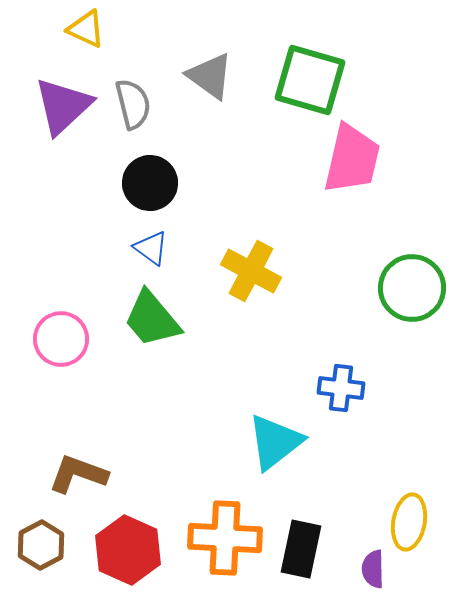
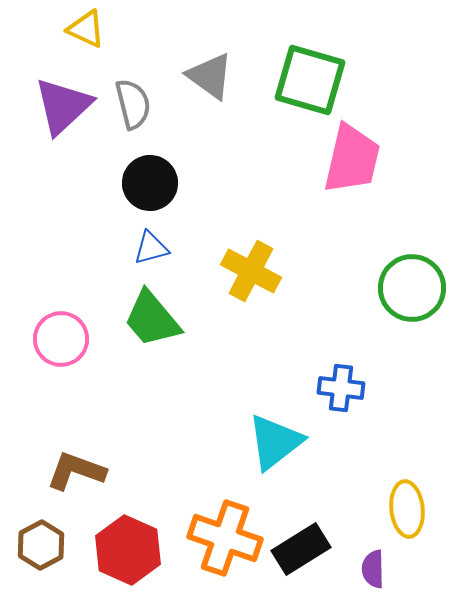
blue triangle: rotated 51 degrees counterclockwise
brown L-shape: moved 2 px left, 3 px up
yellow ellipse: moved 2 px left, 13 px up; rotated 16 degrees counterclockwise
orange cross: rotated 16 degrees clockwise
black rectangle: rotated 46 degrees clockwise
